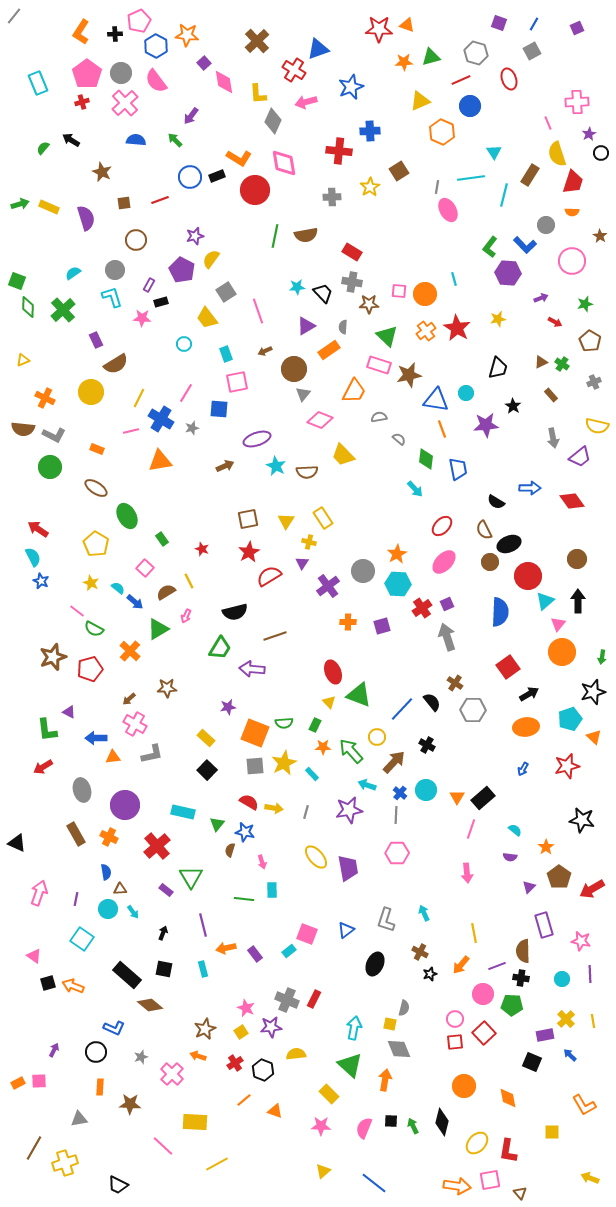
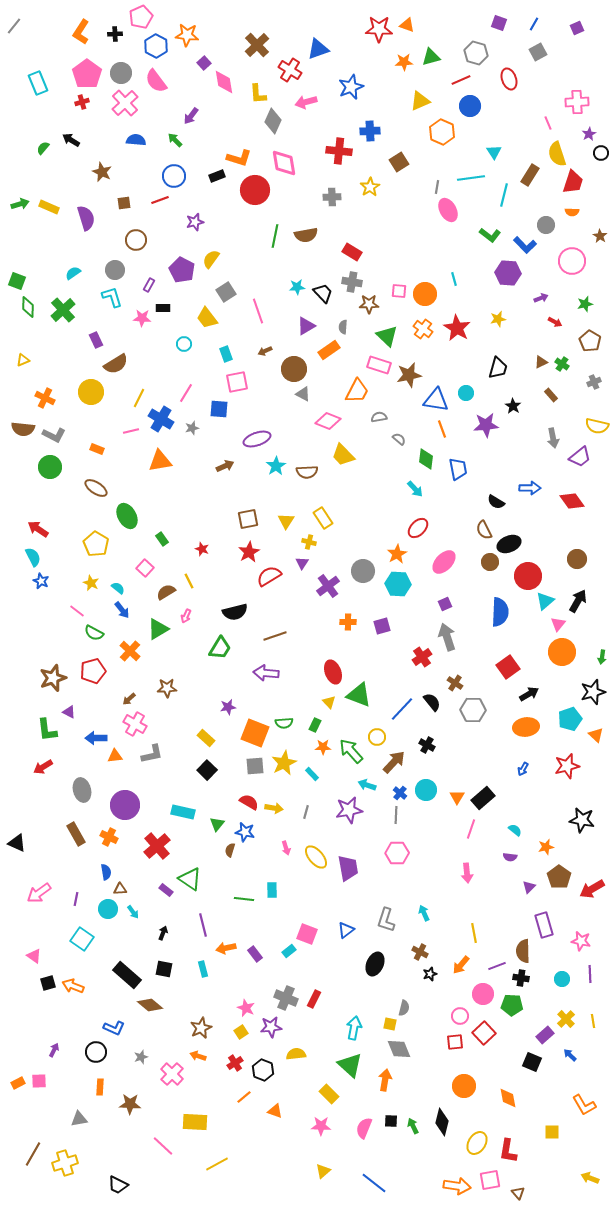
gray line at (14, 16): moved 10 px down
pink pentagon at (139, 21): moved 2 px right, 4 px up
brown cross at (257, 41): moved 4 px down
gray square at (532, 51): moved 6 px right, 1 px down
red cross at (294, 70): moved 4 px left
orange L-shape at (239, 158): rotated 15 degrees counterclockwise
brown square at (399, 171): moved 9 px up
blue circle at (190, 177): moved 16 px left, 1 px up
purple star at (195, 236): moved 14 px up
green L-shape at (490, 247): moved 12 px up; rotated 90 degrees counterclockwise
black rectangle at (161, 302): moved 2 px right, 6 px down; rotated 16 degrees clockwise
orange cross at (426, 331): moved 3 px left, 2 px up; rotated 18 degrees counterclockwise
orange trapezoid at (354, 391): moved 3 px right
gray triangle at (303, 394): rotated 42 degrees counterclockwise
pink diamond at (320, 420): moved 8 px right, 1 px down
cyan star at (276, 466): rotated 12 degrees clockwise
red ellipse at (442, 526): moved 24 px left, 2 px down
black arrow at (578, 601): rotated 30 degrees clockwise
blue arrow at (135, 602): moved 13 px left, 8 px down; rotated 12 degrees clockwise
purple square at (447, 604): moved 2 px left
red cross at (422, 608): moved 49 px down
green semicircle at (94, 629): moved 4 px down
brown star at (53, 657): moved 21 px down
red pentagon at (90, 669): moved 3 px right, 2 px down
purple arrow at (252, 669): moved 14 px right, 4 px down
orange triangle at (594, 737): moved 2 px right, 2 px up
orange triangle at (113, 757): moved 2 px right, 1 px up
orange star at (546, 847): rotated 21 degrees clockwise
pink arrow at (262, 862): moved 24 px right, 14 px up
green triangle at (191, 877): moved 1 px left, 2 px down; rotated 25 degrees counterclockwise
pink arrow at (39, 893): rotated 145 degrees counterclockwise
gray cross at (287, 1000): moved 1 px left, 2 px up
pink circle at (455, 1019): moved 5 px right, 3 px up
brown star at (205, 1029): moved 4 px left, 1 px up
purple rectangle at (545, 1035): rotated 30 degrees counterclockwise
orange line at (244, 1100): moved 3 px up
yellow ellipse at (477, 1143): rotated 10 degrees counterclockwise
brown line at (34, 1148): moved 1 px left, 6 px down
brown triangle at (520, 1193): moved 2 px left
